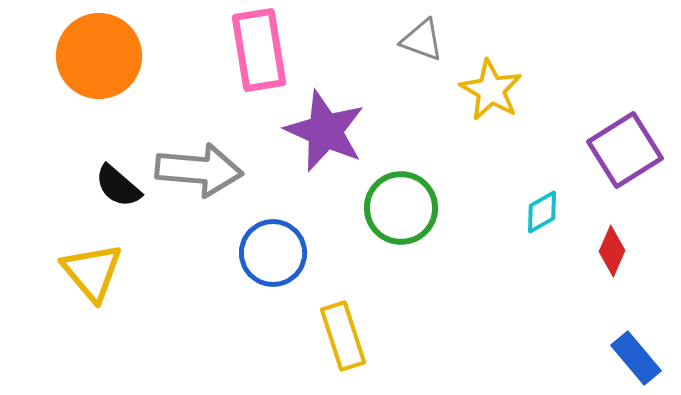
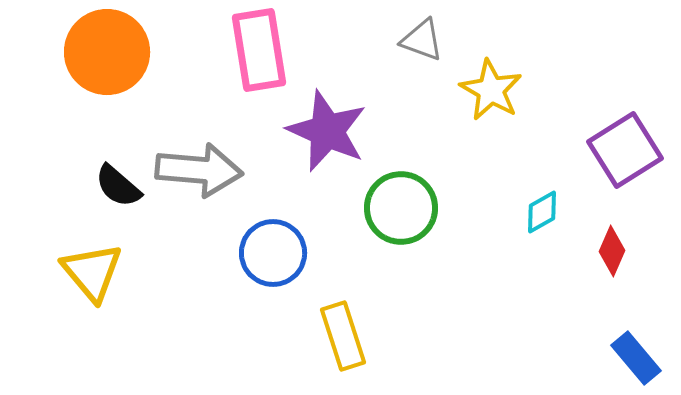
orange circle: moved 8 px right, 4 px up
purple star: moved 2 px right
